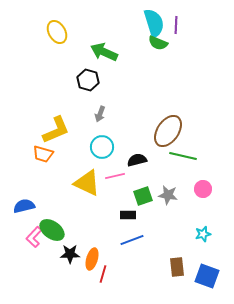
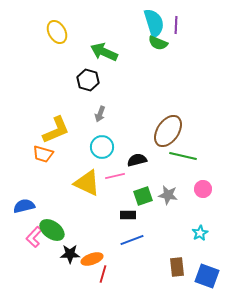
cyan star: moved 3 px left, 1 px up; rotated 14 degrees counterclockwise
orange ellipse: rotated 55 degrees clockwise
